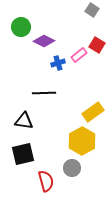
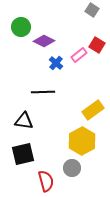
blue cross: moved 2 px left; rotated 32 degrees counterclockwise
black line: moved 1 px left, 1 px up
yellow rectangle: moved 2 px up
